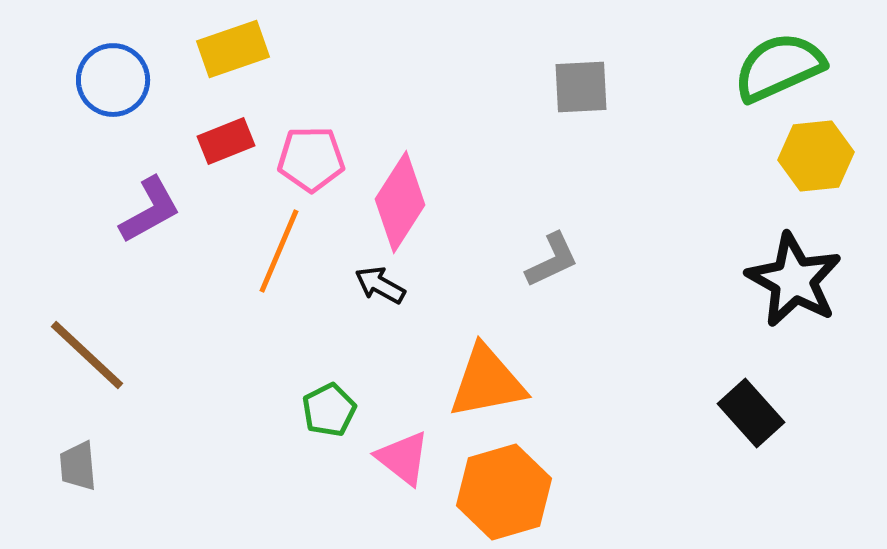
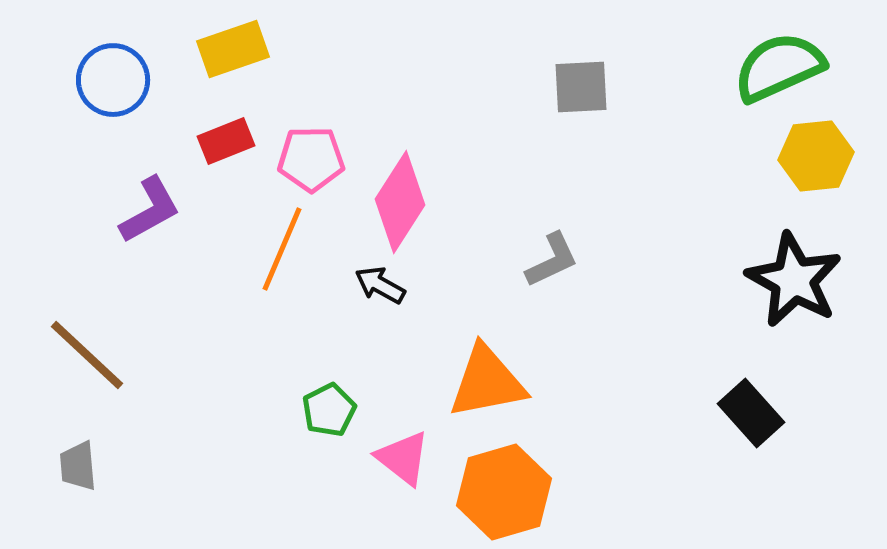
orange line: moved 3 px right, 2 px up
